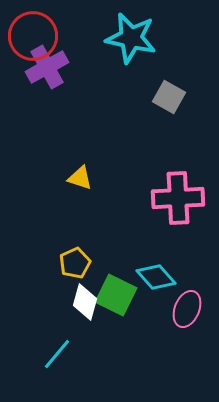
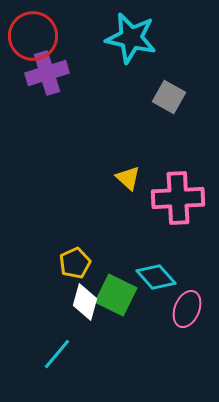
purple cross: moved 6 px down; rotated 12 degrees clockwise
yellow triangle: moved 48 px right; rotated 24 degrees clockwise
